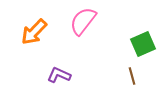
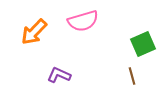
pink semicircle: rotated 144 degrees counterclockwise
